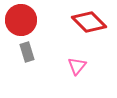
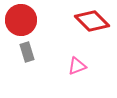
red diamond: moved 3 px right, 1 px up
pink triangle: rotated 30 degrees clockwise
